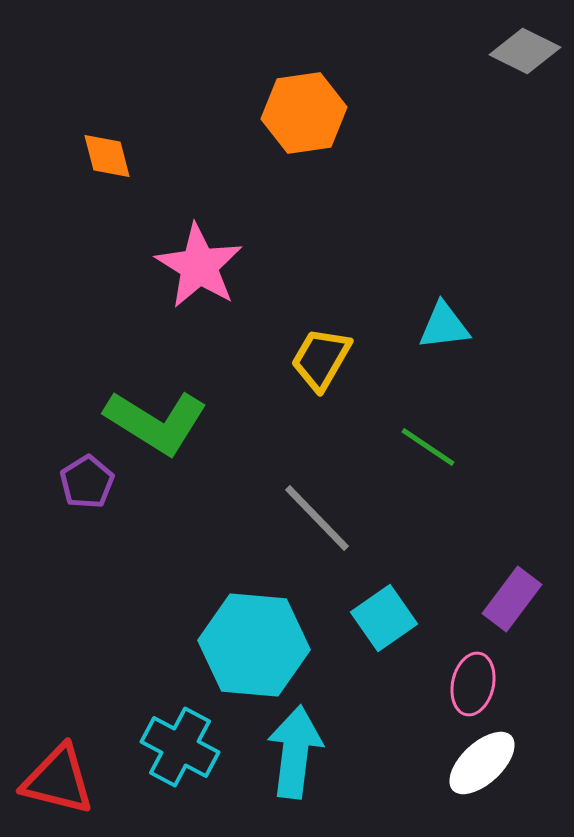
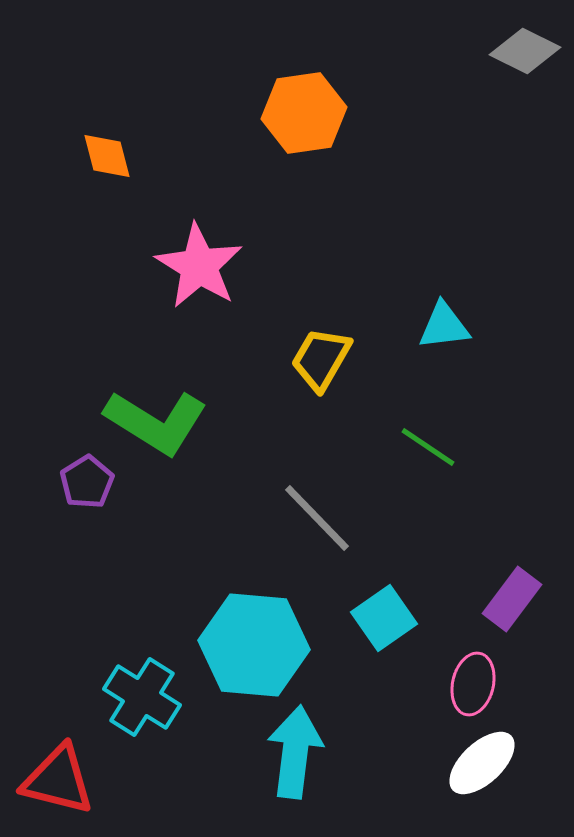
cyan cross: moved 38 px left, 50 px up; rotated 4 degrees clockwise
